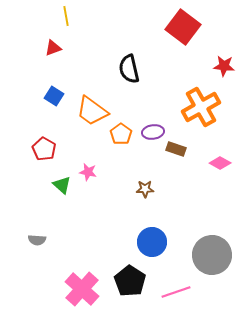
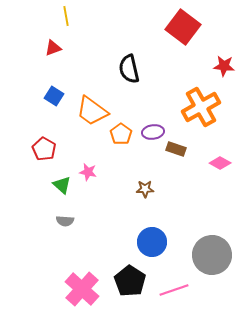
gray semicircle: moved 28 px right, 19 px up
pink line: moved 2 px left, 2 px up
